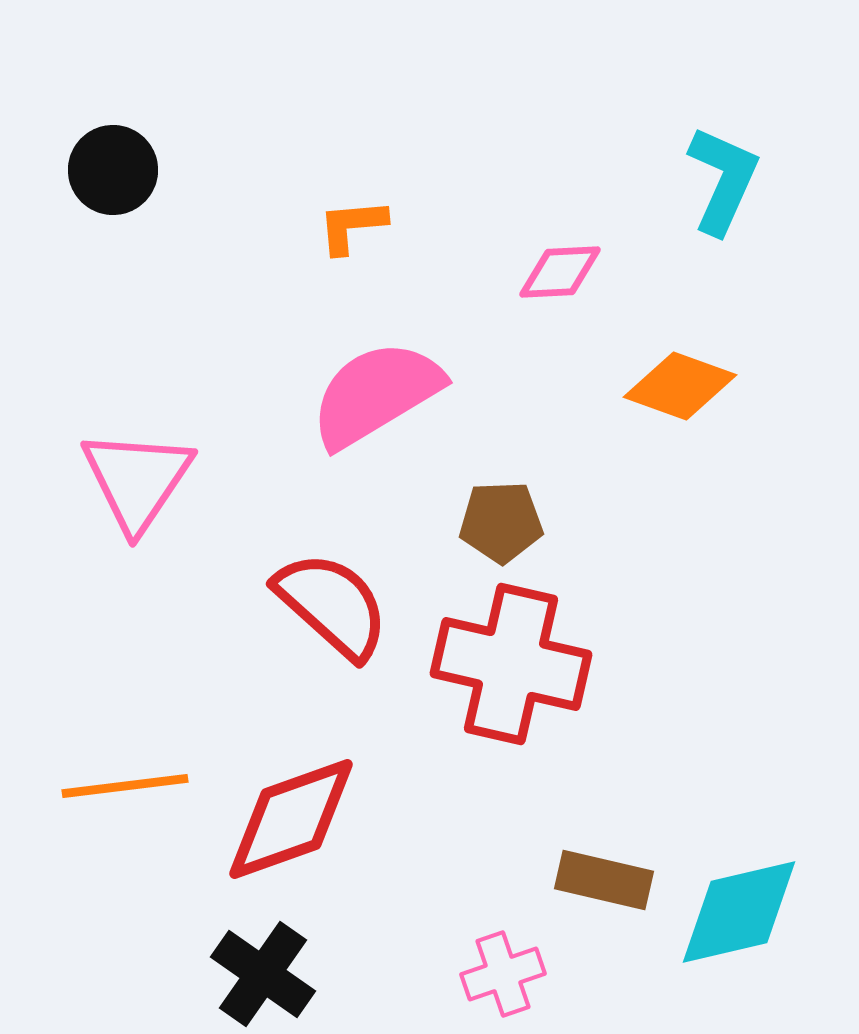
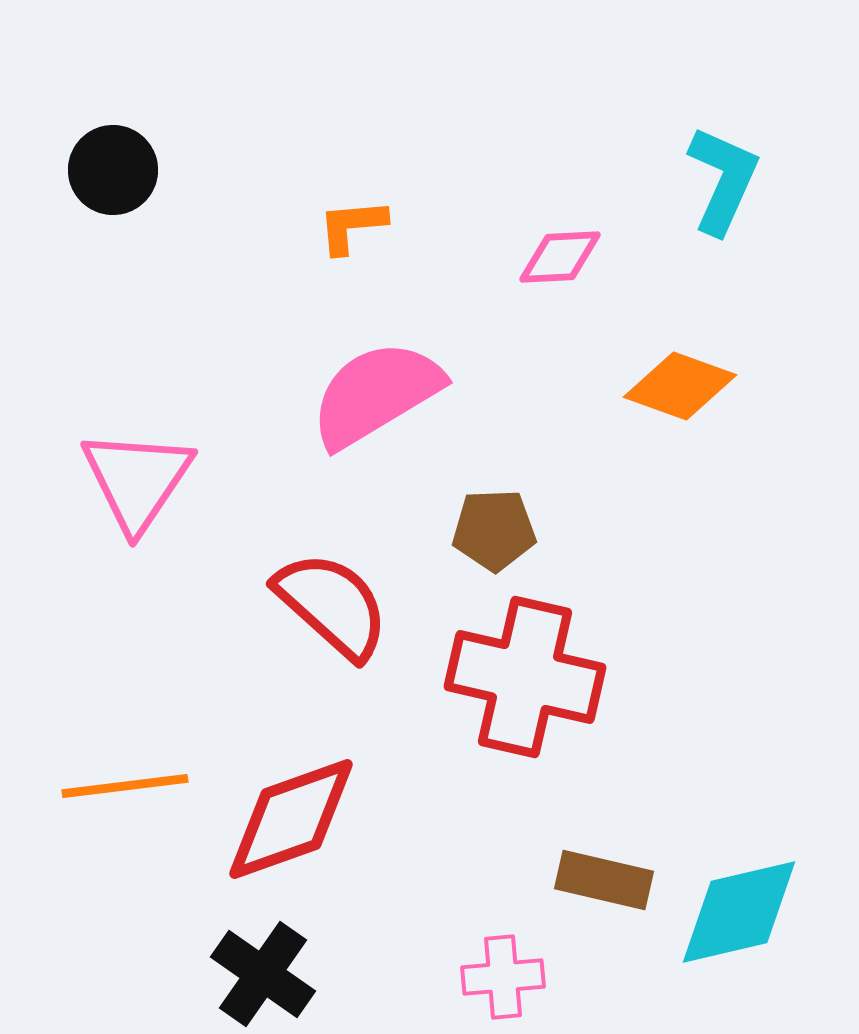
pink diamond: moved 15 px up
brown pentagon: moved 7 px left, 8 px down
red cross: moved 14 px right, 13 px down
pink cross: moved 3 px down; rotated 14 degrees clockwise
